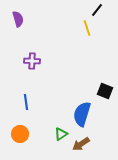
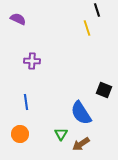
black line: rotated 56 degrees counterclockwise
purple semicircle: rotated 49 degrees counterclockwise
black square: moved 1 px left, 1 px up
blue semicircle: moved 1 px left, 1 px up; rotated 50 degrees counterclockwise
green triangle: rotated 24 degrees counterclockwise
